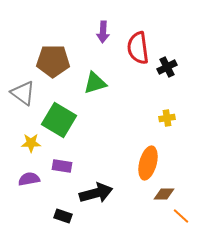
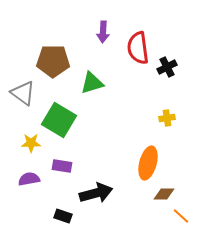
green triangle: moved 3 px left
